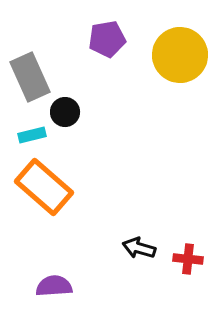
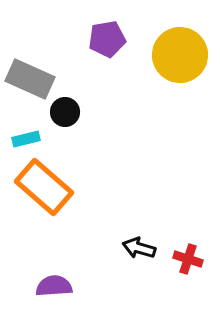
gray rectangle: moved 2 px down; rotated 42 degrees counterclockwise
cyan rectangle: moved 6 px left, 4 px down
red cross: rotated 12 degrees clockwise
